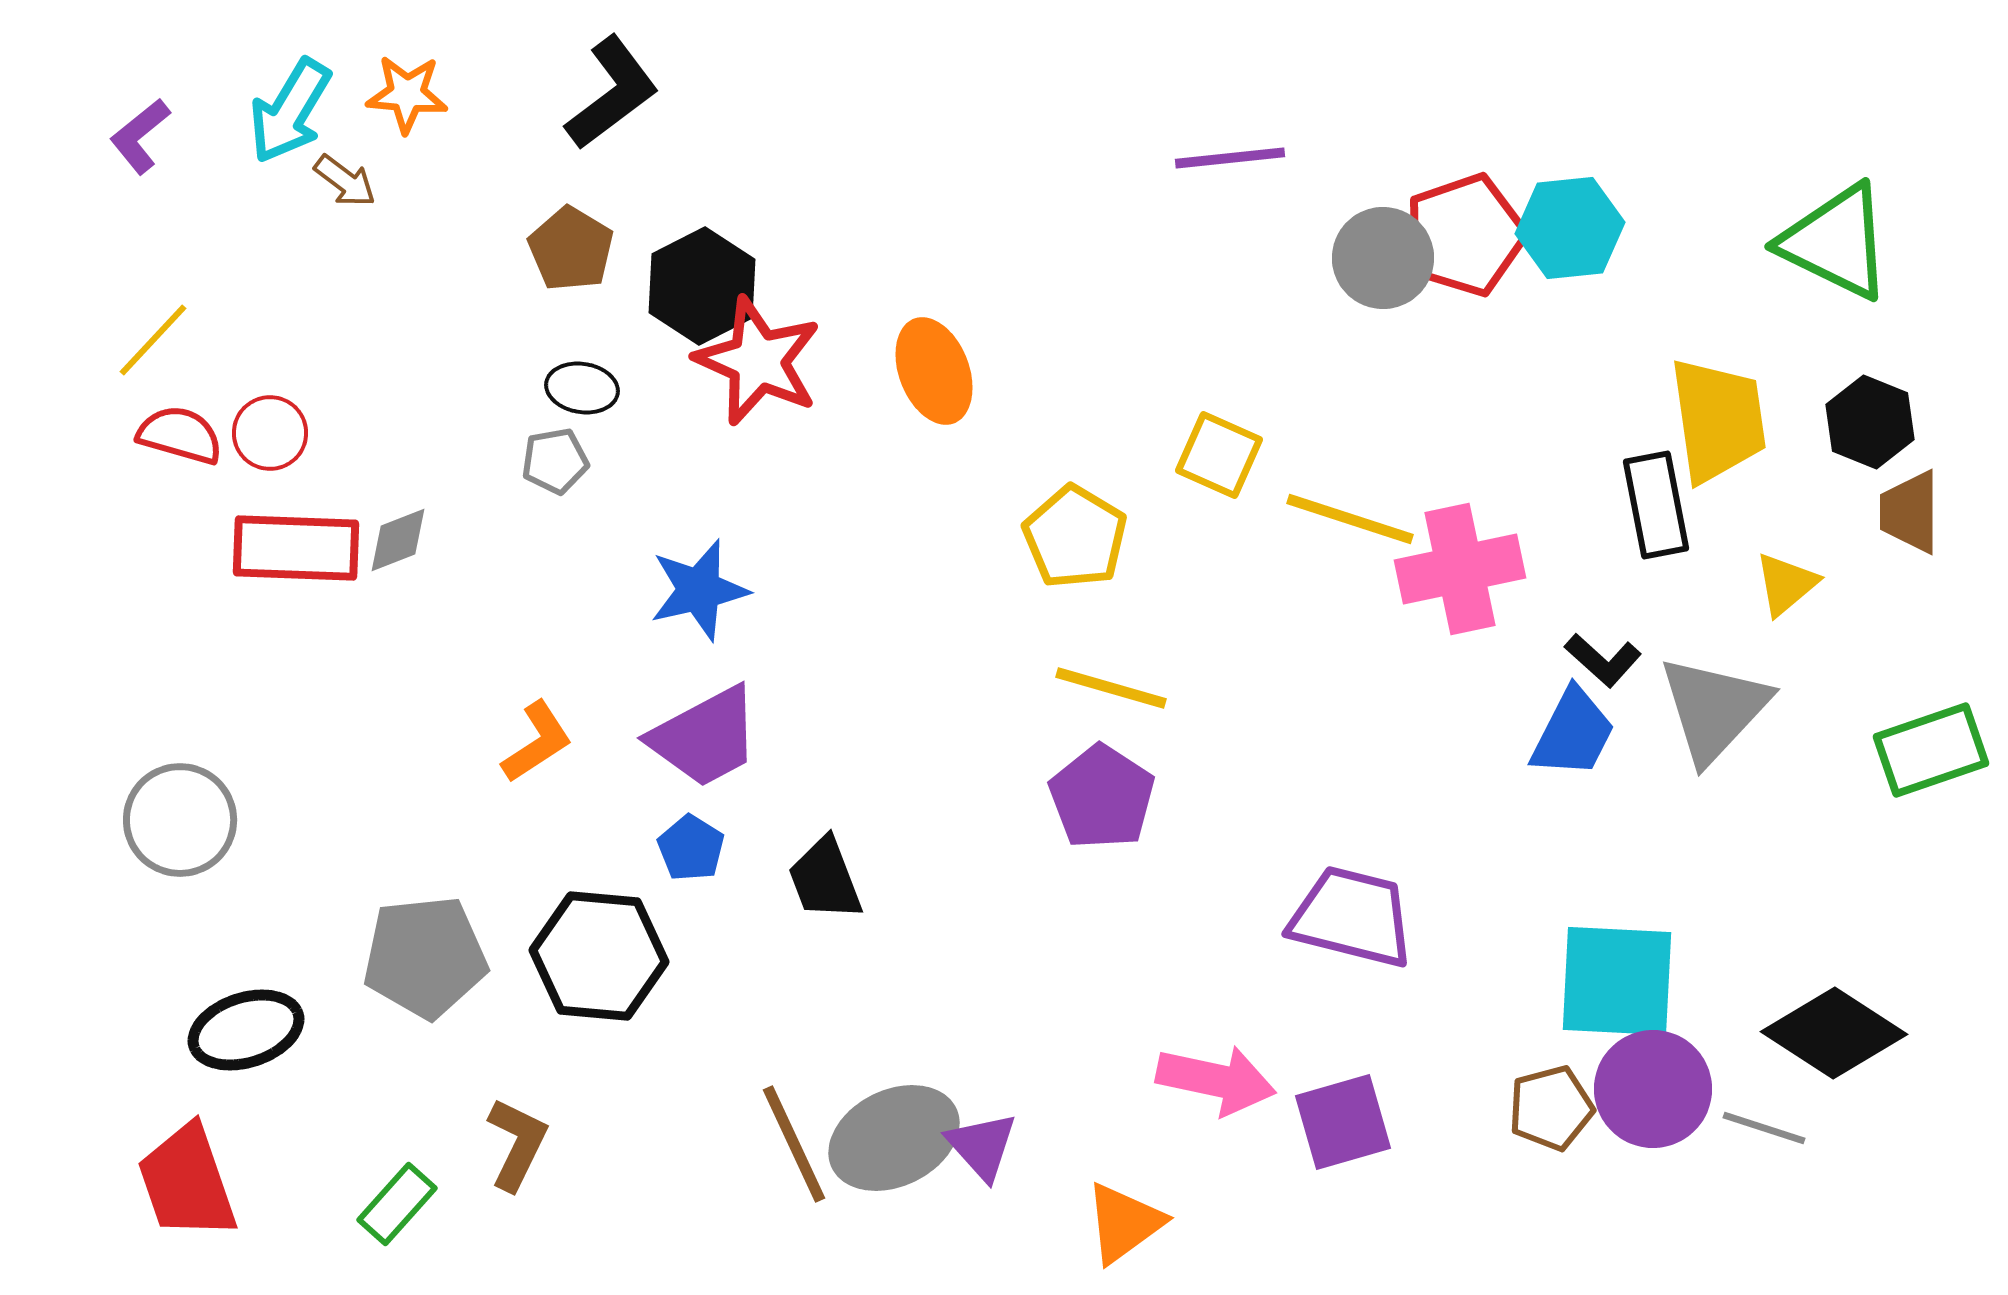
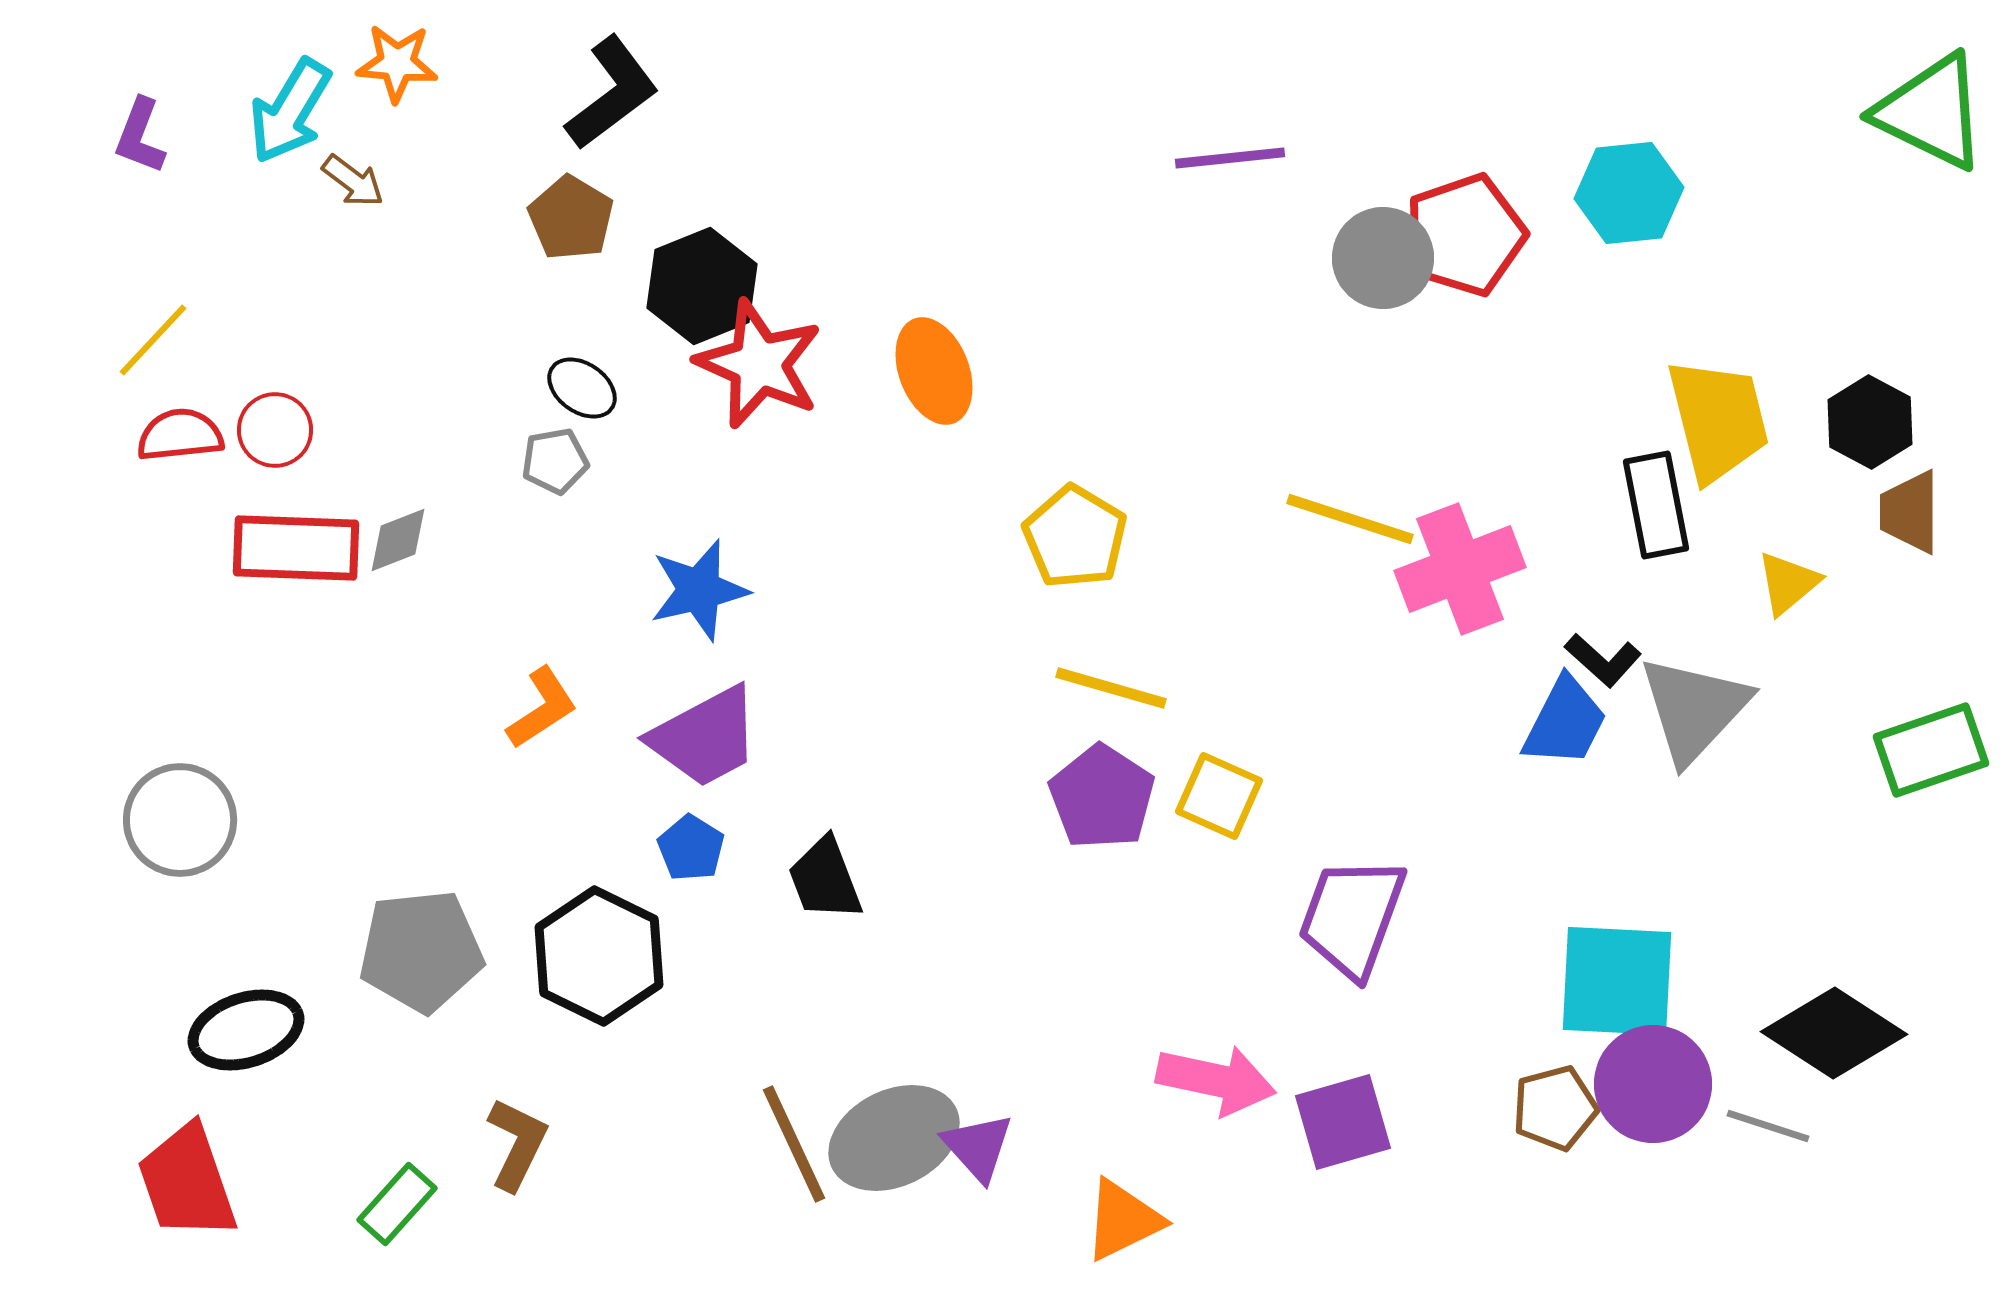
orange star at (407, 94): moved 10 px left, 31 px up
purple L-shape at (140, 136): rotated 30 degrees counterclockwise
brown arrow at (345, 181): moved 8 px right
cyan hexagon at (1570, 228): moved 59 px right, 35 px up
green triangle at (1836, 242): moved 95 px right, 130 px up
brown pentagon at (571, 249): moved 31 px up
black hexagon at (702, 286): rotated 5 degrees clockwise
red star at (758, 361): moved 1 px right, 3 px down
black ellipse at (582, 388): rotated 26 degrees clockwise
yellow trapezoid at (1718, 420): rotated 6 degrees counterclockwise
black hexagon at (1870, 422): rotated 6 degrees clockwise
red circle at (270, 433): moved 5 px right, 3 px up
red semicircle at (180, 435): rotated 22 degrees counterclockwise
yellow square at (1219, 455): moved 341 px down
pink cross at (1460, 569): rotated 9 degrees counterclockwise
yellow triangle at (1786, 584): moved 2 px right, 1 px up
gray triangle at (1714, 709): moved 20 px left
blue trapezoid at (1573, 733): moved 8 px left, 11 px up
orange L-shape at (537, 742): moved 5 px right, 34 px up
purple trapezoid at (1352, 917): rotated 84 degrees counterclockwise
black hexagon at (599, 956): rotated 21 degrees clockwise
gray pentagon at (425, 957): moved 4 px left, 6 px up
purple circle at (1653, 1089): moved 5 px up
brown pentagon at (1551, 1108): moved 4 px right
gray line at (1764, 1128): moved 4 px right, 2 px up
purple triangle at (982, 1146): moved 4 px left, 1 px down
orange triangle at (1124, 1223): moved 1 px left, 3 px up; rotated 10 degrees clockwise
